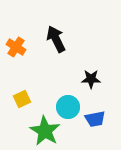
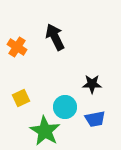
black arrow: moved 1 px left, 2 px up
orange cross: moved 1 px right
black star: moved 1 px right, 5 px down
yellow square: moved 1 px left, 1 px up
cyan circle: moved 3 px left
